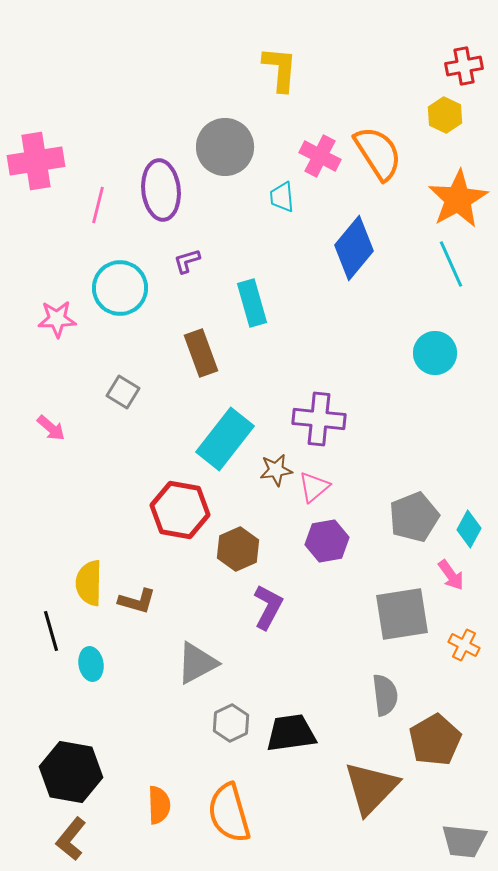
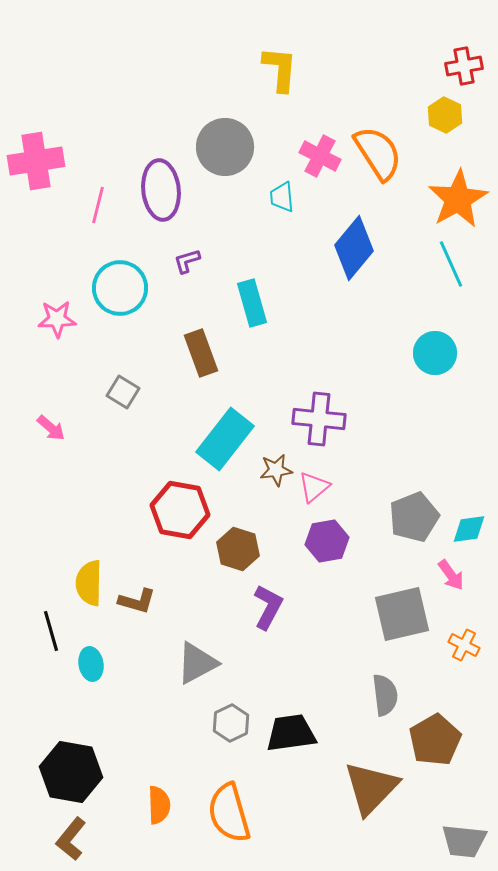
cyan diamond at (469, 529): rotated 54 degrees clockwise
brown hexagon at (238, 549): rotated 18 degrees counterclockwise
gray square at (402, 614): rotated 4 degrees counterclockwise
